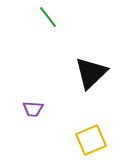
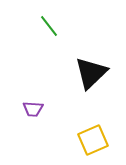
green line: moved 1 px right, 9 px down
yellow square: moved 2 px right
